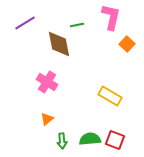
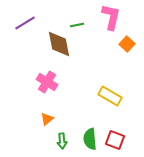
green semicircle: rotated 90 degrees counterclockwise
